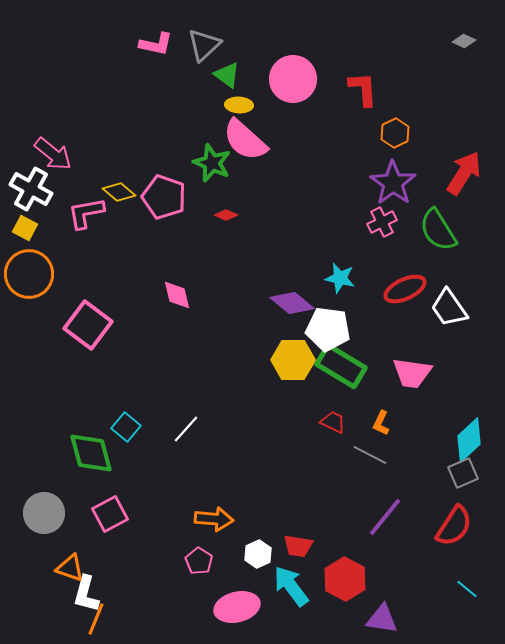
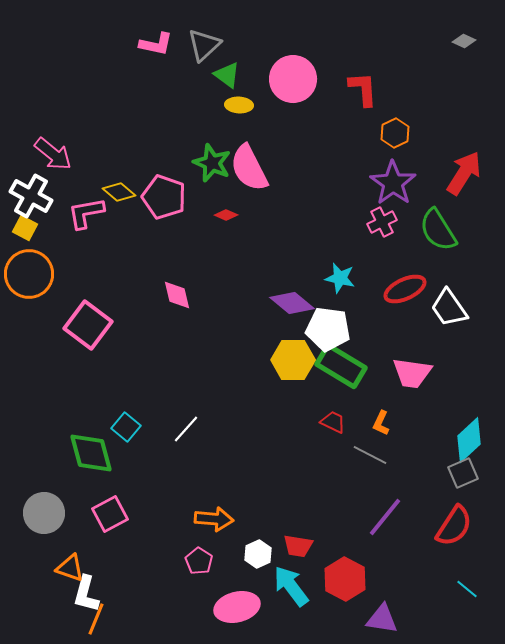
pink semicircle at (245, 140): moved 4 px right, 28 px down; rotated 21 degrees clockwise
white cross at (31, 189): moved 7 px down
